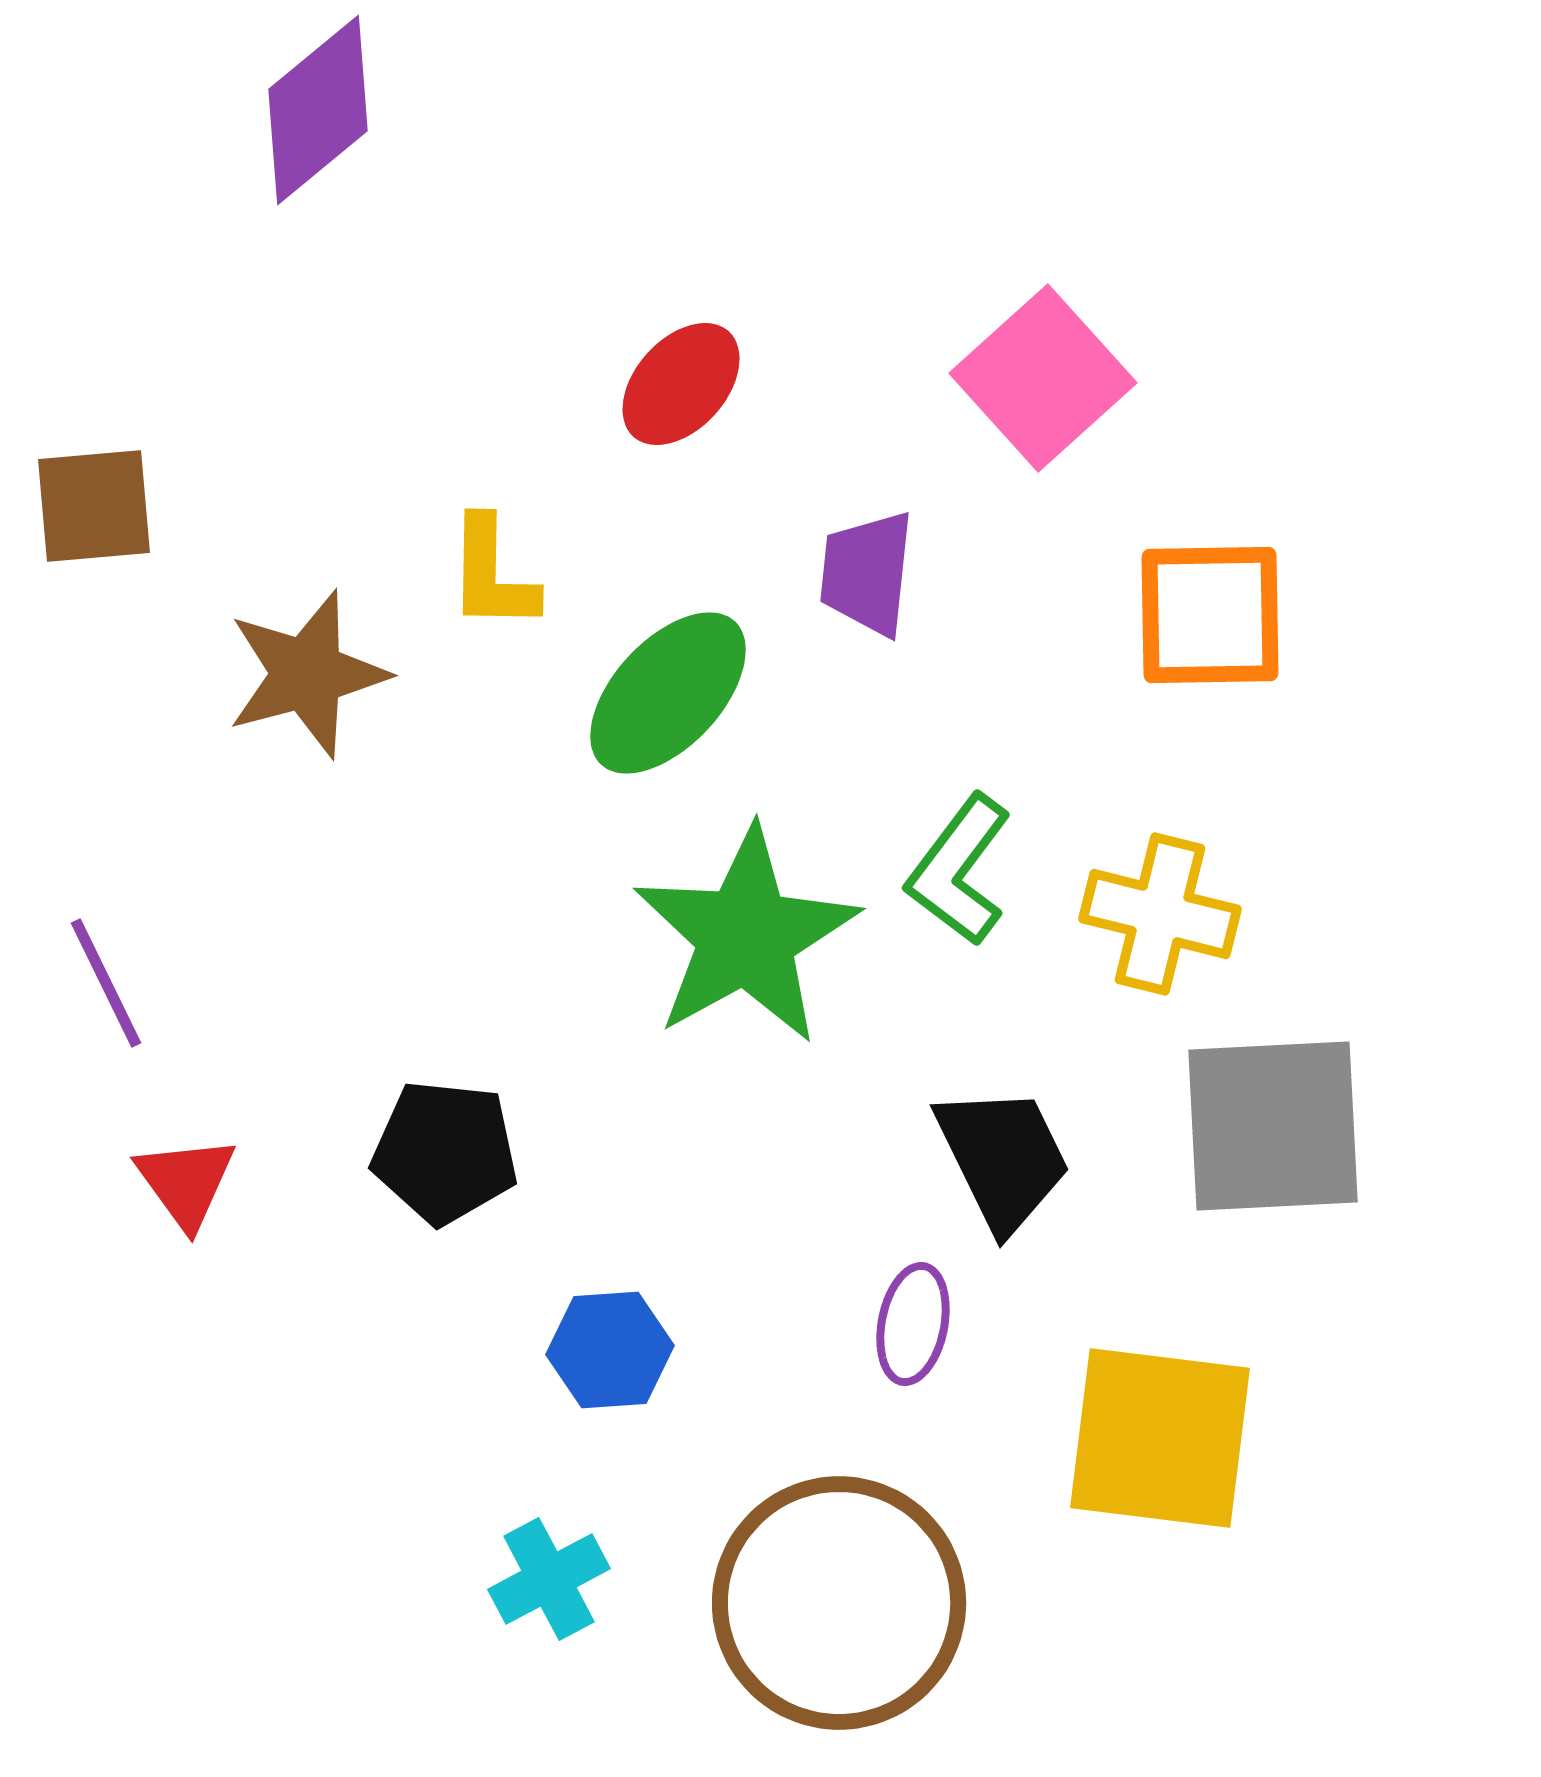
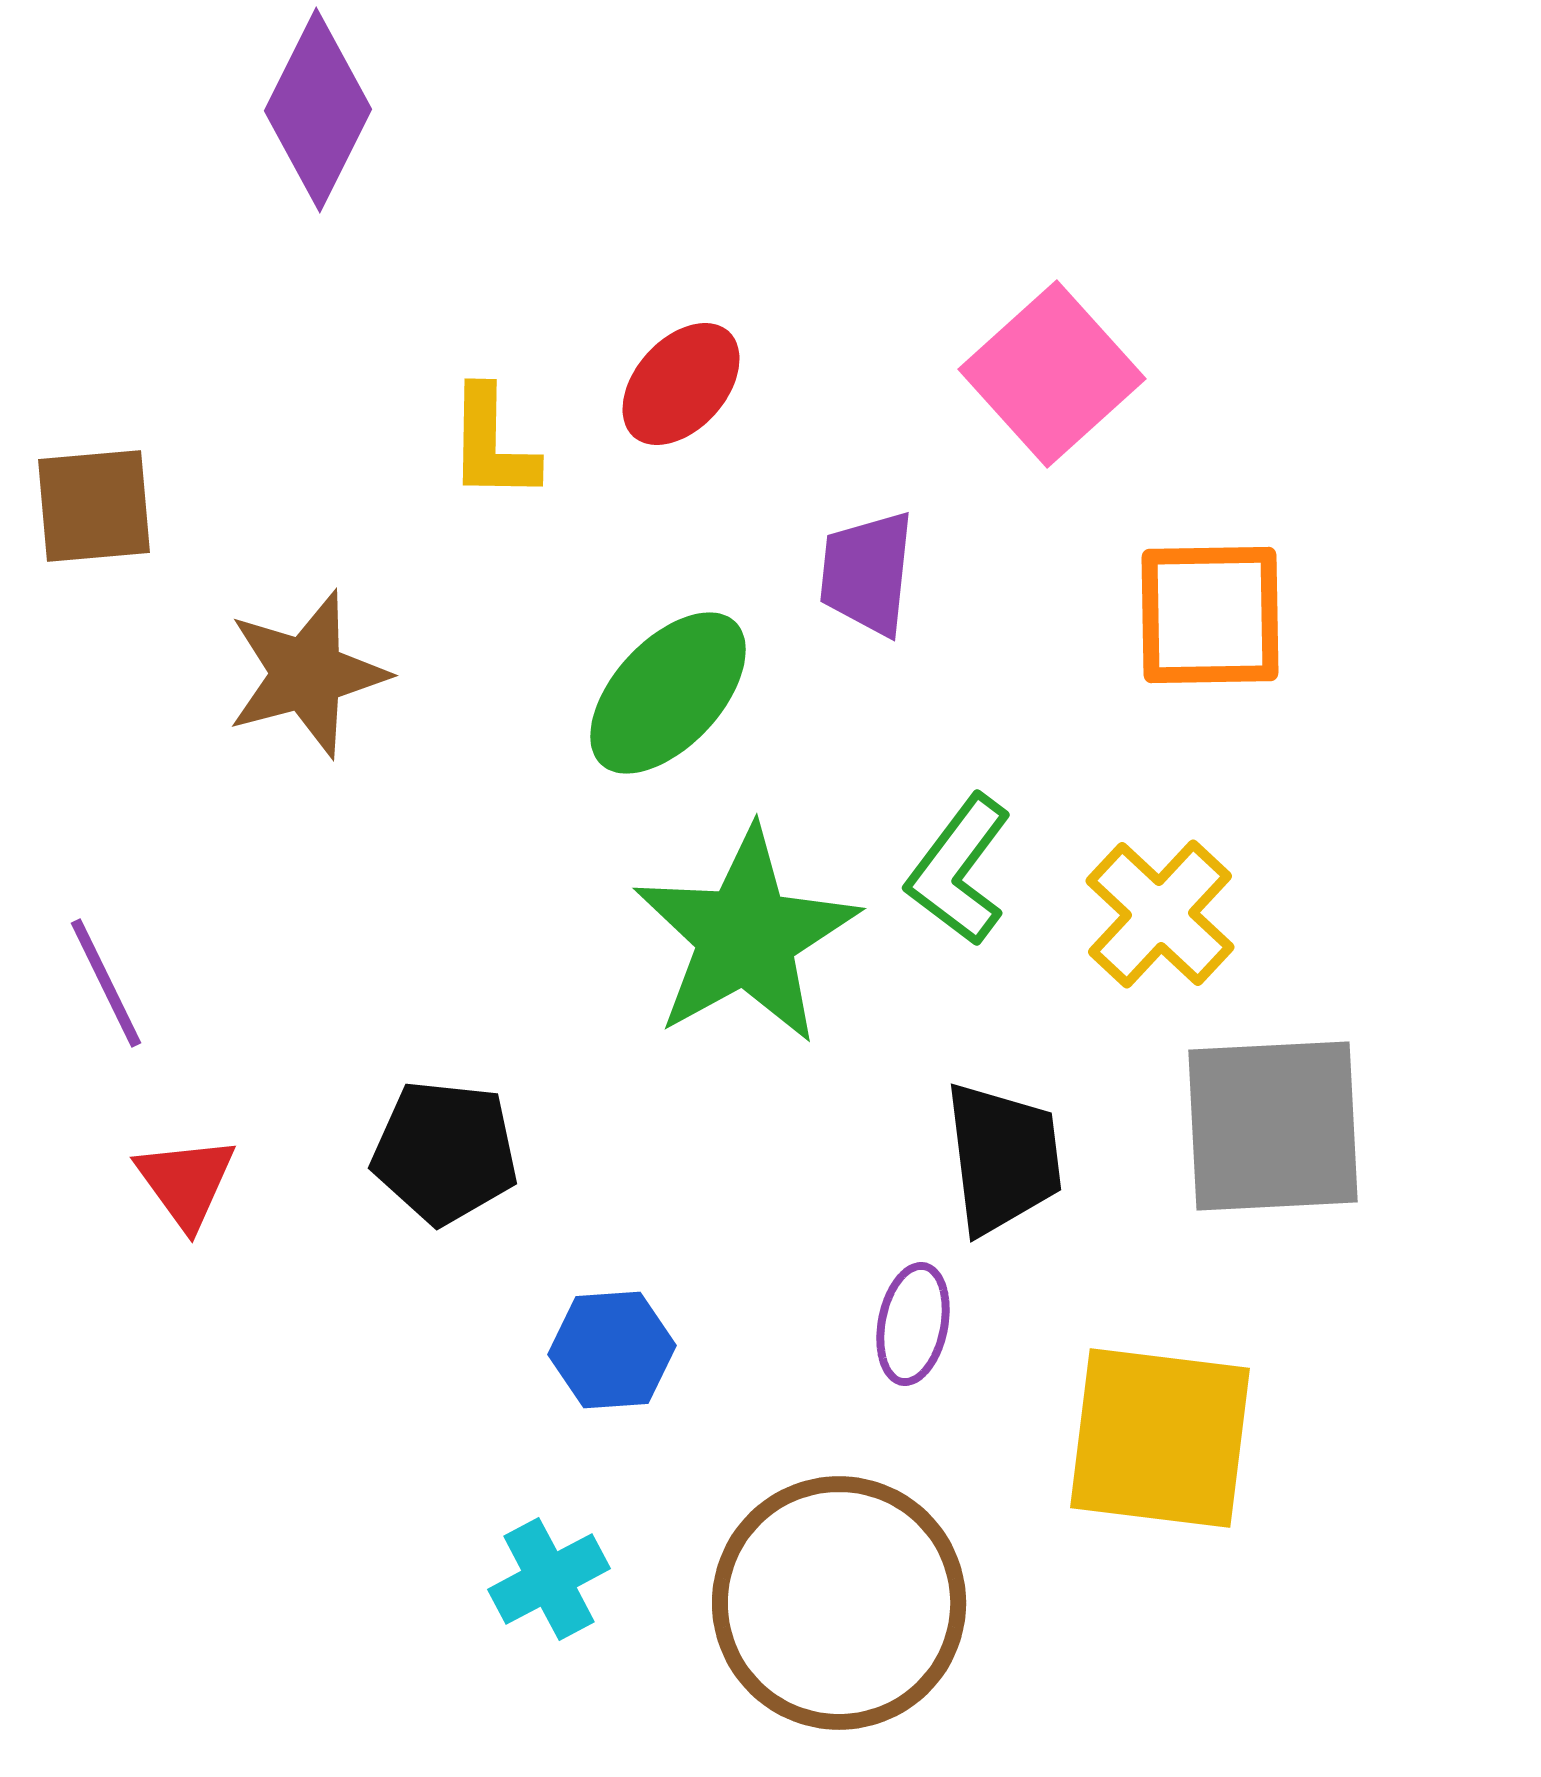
purple diamond: rotated 24 degrees counterclockwise
pink square: moved 9 px right, 4 px up
yellow L-shape: moved 130 px up
yellow cross: rotated 29 degrees clockwise
black trapezoid: rotated 19 degrees clockwise
blue hexagon: moved 2 px right
